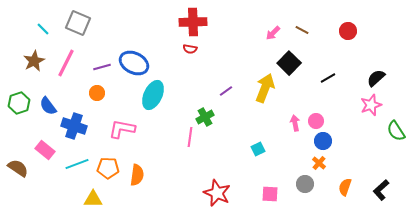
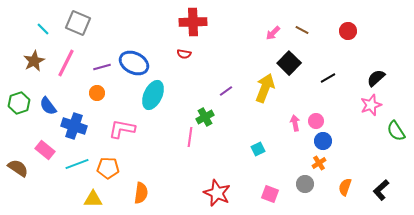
red semicircle at (190, 49): moved 6 px left, 5 px down
orange cross at (319, 163): rotated 16 degrees clockwise
orange semicircle at (137, 175): moved 4 px right, 18 px down
pink square at (270, 194): rotated 18 degrees clockwise
